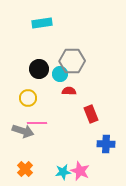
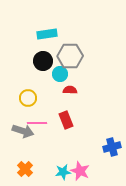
cyan rectangle: moved 5 px right, 11 px down
gray hexagon: moved 2 px left, 5 px up
black circle: moved 4 px right, 8 px up
red semicircle: moved 1 px right, 1 px up
red rectangle: moved 25 px left, 6 px down
blue cross: moved 6 px right, 3 px down; rotated 18 degrees counterclockwise
